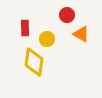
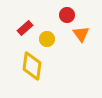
red rectangle: rotated 49 degrees clockwise
orange triangle: rotated 24 degrees clockwise
yellow diamond: moved 2 px left, 4 px down
